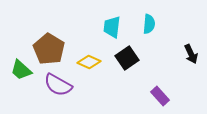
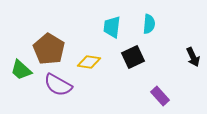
black arrow: moved 2 px right, 3 px down
black square: moved 6 px right, 1 px up; rotated 10 degrees clockwise
yellow diamond: rotated 15 degrees counterclockwise
